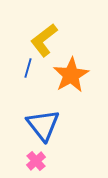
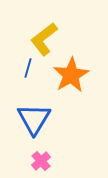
yellow L-shape: moved 1 px up
blue triangle: moved 9 px left, 6 px up; rotated 9 degrees clockwise
pink cross: moved 5 px right
